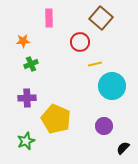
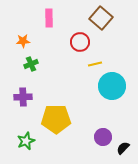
purple cross: moved 4 px left, 1 px up
yellow pentagon: rotated 24 degrees counterclockwise
purple circle: moved 1 px left, 11 px down
